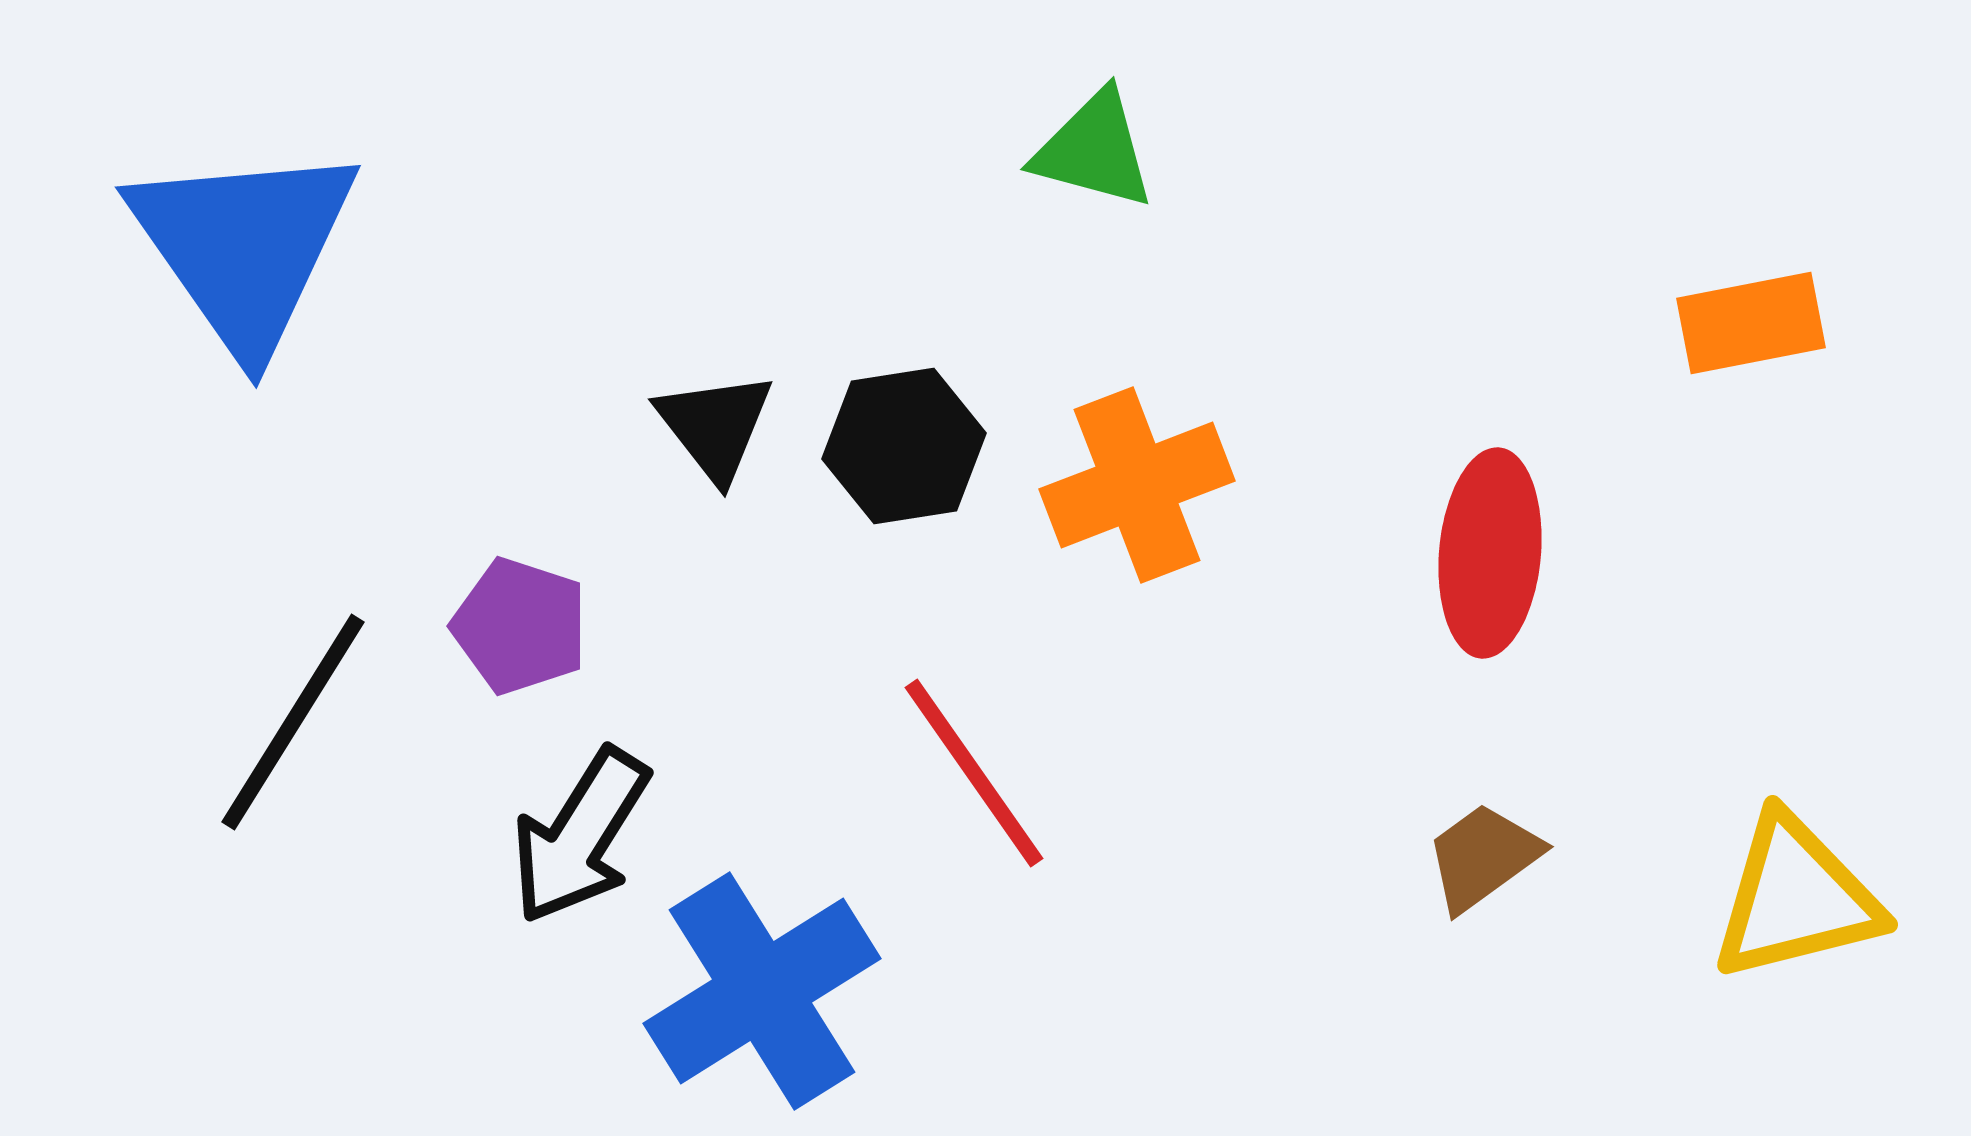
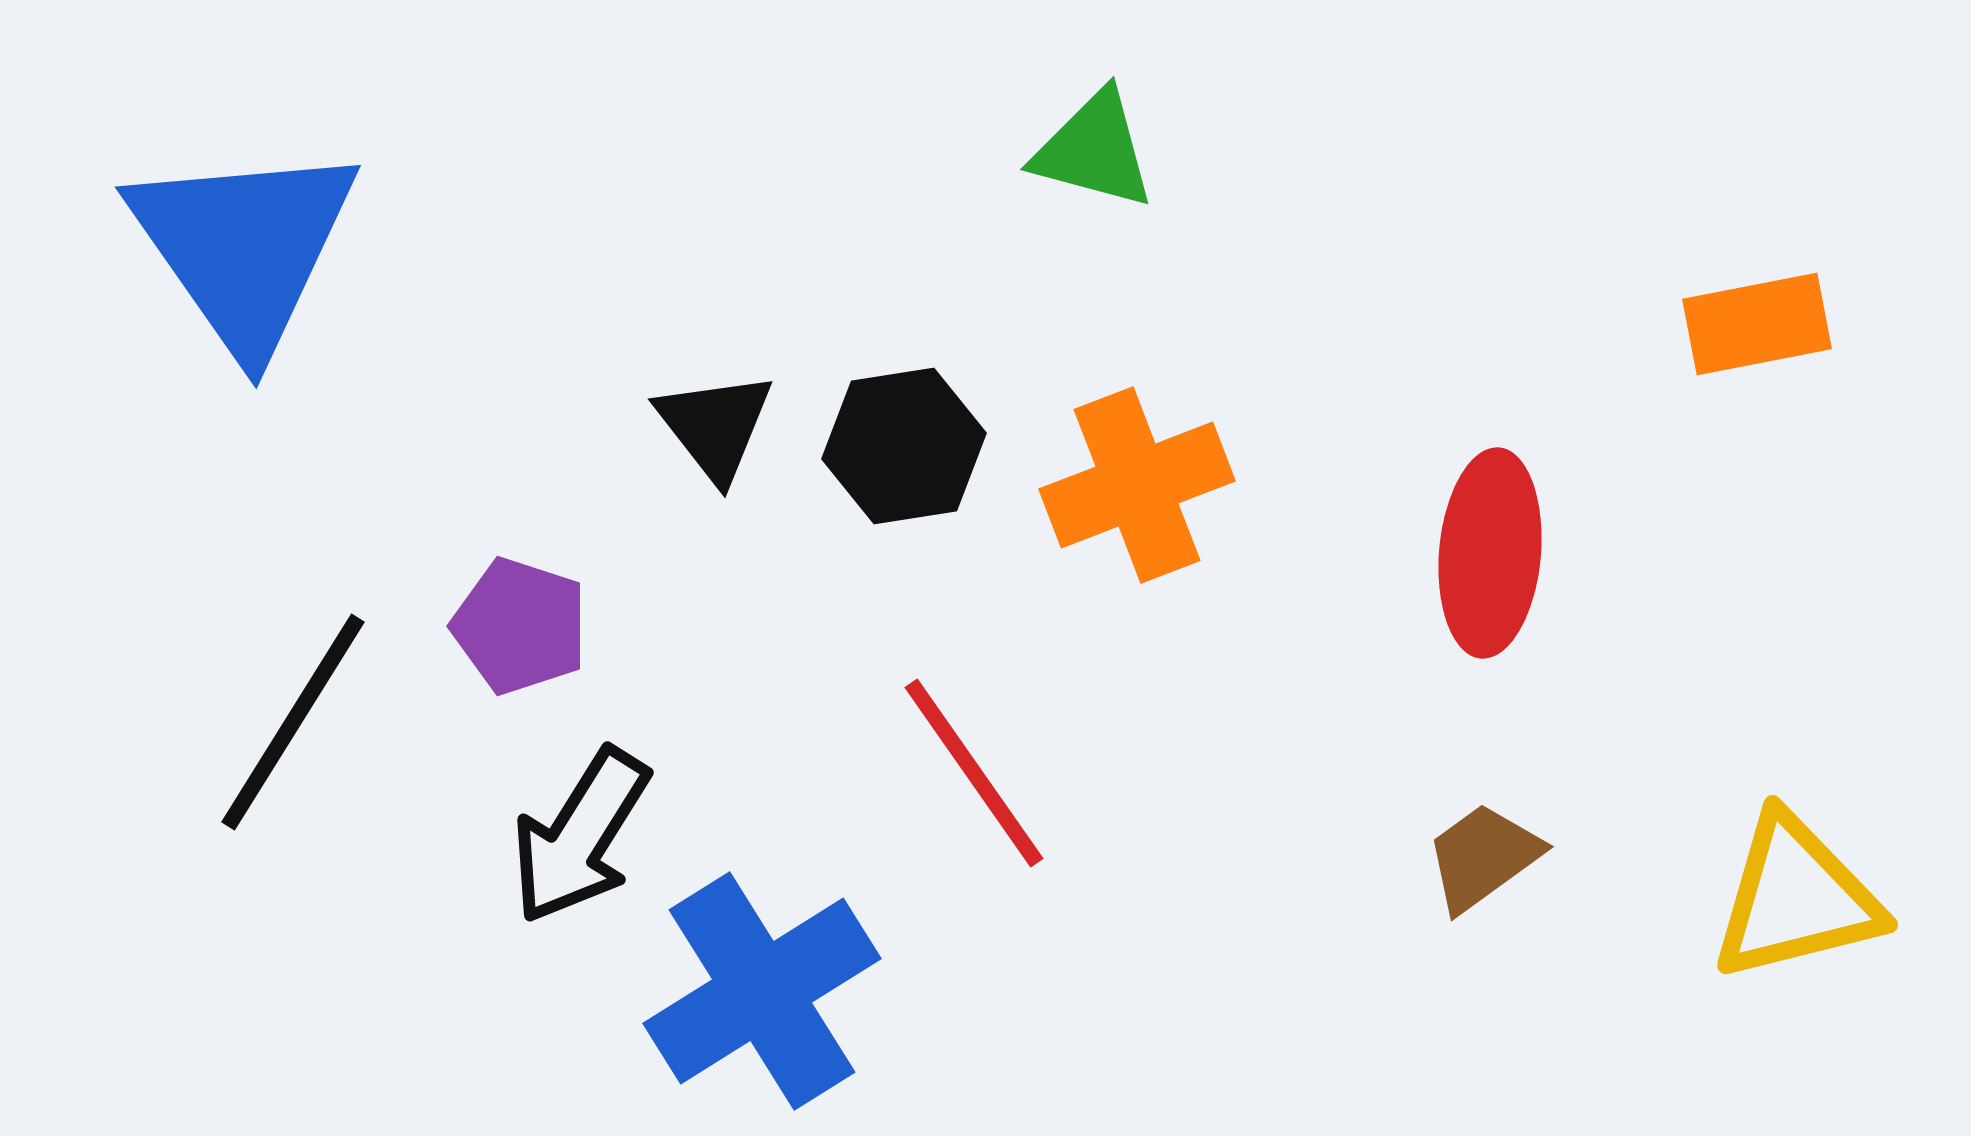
orange rectangle: moved 6 px right, 1 px down
